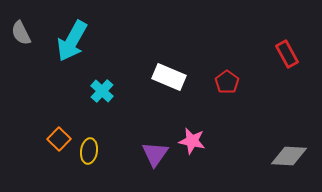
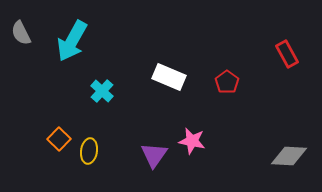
purple triangle: moved 1 px left, 1 px down
